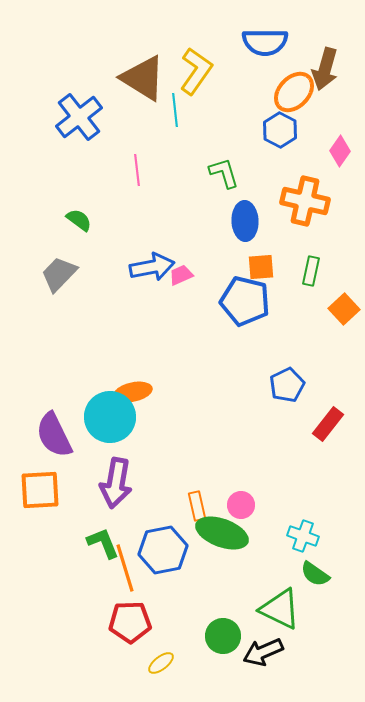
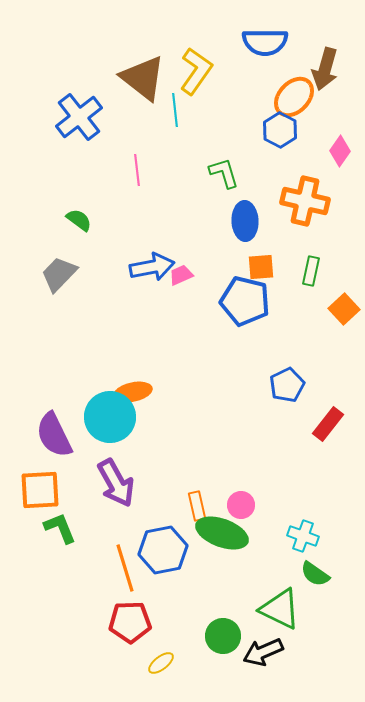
brown triangle at (143, 78): rotated 6 degrees clockwise
orange ellipse at (294, 92): moved 5 px down
purple arrow at (116, 483): rotated 39 degrees counterclockwise
green L-shape at (103, 543): moved 43 px left, 15 px up
